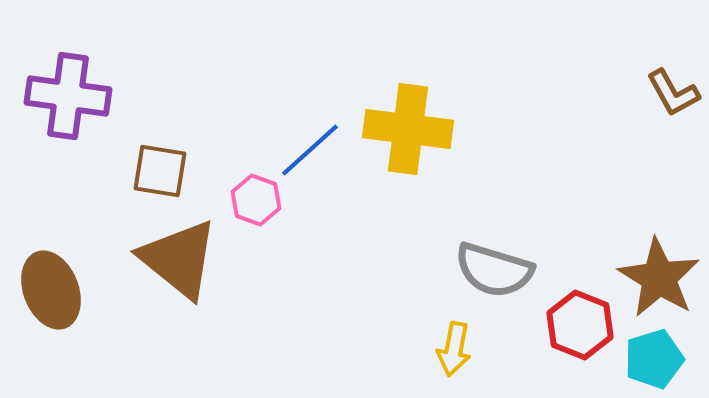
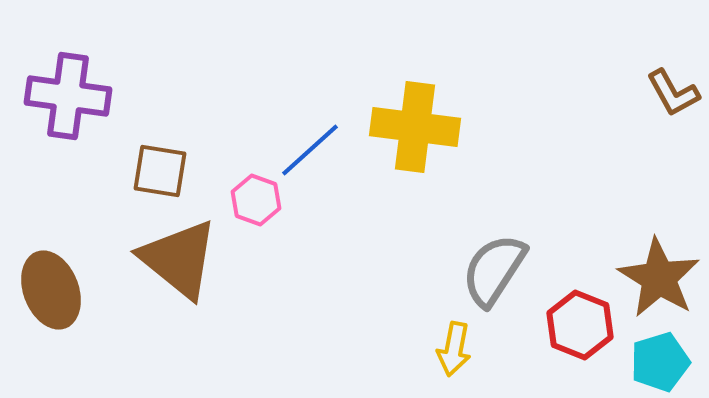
yellow cross: moved 7 px right, 2 px up
gray semicircle: rotated 106 degrees clockwise
cyan pentagon: moved 6 px right, 3 px down
